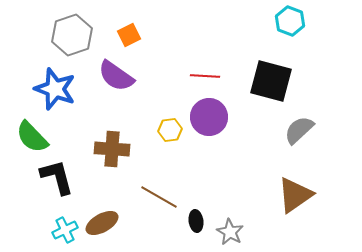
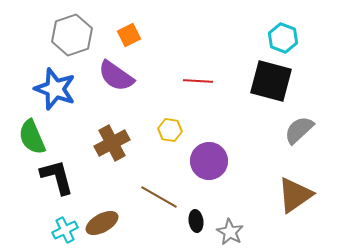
cyan hexagon: moved 7 px left, 17 px down
red line: moved 7 px left, 5 px down
purple circle: moved 44 px down
yellow hexagon: rotated 15 degrees clockwise
green semicircle: rotated 21 degrees clockwise
brown cross: moved 6 px up; rotated 32 degrees counterclockwise
